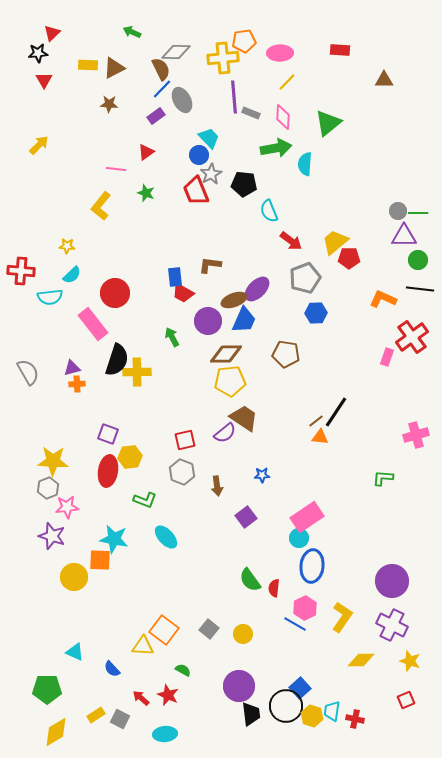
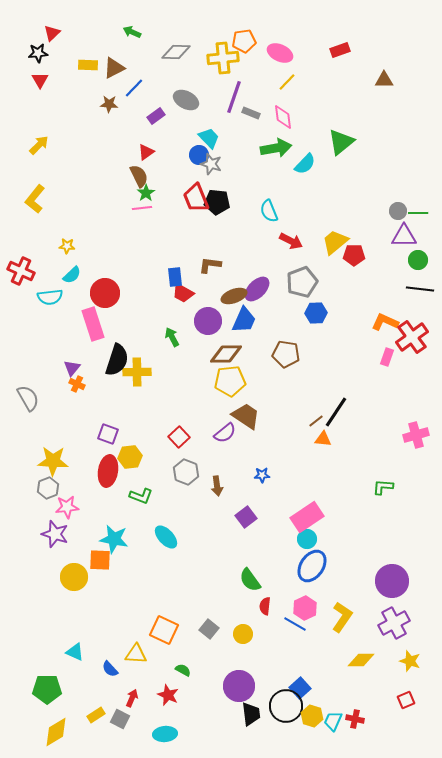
red rectangle at (340, 50): rotated 24 degrees counterclockwise
pink ellipse at (280, 53): rotated 25 degrees clockwise
brown semicircle at (161, 69): moved 22 px left, 107 px down
red triangle at (44, 80): moved 4 px left
blue line at (162, 89): moved 28 px left, 1 px up
purple line at (234, 97): rotated 24 degrees clockwise
gray ellipse at (182, 100): moved 4 px right; rotated 35 degrees counterclockwise
pink diamond at (283, 117): rotated 10 degrees counterclockwise
green triangle at (328, 123): moved 13 px right, 19 px down
cyan semicircle at (305, 164): rotated 140 degrees counterclockwise
pink line at (116, 169): moved 26 px right, 39 px down; rotated 12 degrees counterclockwise
gray star at (211, 174): moved 10 px up; rotated 25 degrees counterclockwise
black pentagon at (244, 184): moved 27 px left, 18 px down
red trapezoid at (196, 191): moved 7 px down
green star at (146, 193): rotated 18 degrees clockwise
yellow L-shape at (101, 206): moved 66 px left, 7 px up
red arrow at (291, 241): rotated 10 degrees counterclockwise
red pentagon at (349, 258): moved 5 px right, 3 px up
red cross at (21, 271): rotated 20 degrees clockwise
gray pentagon at (305, 278): moved 3 px left, 4 px down
red circle at (115, 293): moved 10 px left
orange L-shape at (383, 299): moved 2 px right, 23 px down
brown ellipse at (234, 300): moved 4 px up
pink rectangle at (93, 324): rotated 20 degrees clockwise
purple triangle at (72, 368): rotated 36 degrees counterclockwise
gray semicircle at (28, 372): moved 26 px down
orange cross at (77, 384): rotated 28 degrees clockwise
brown trapezoid at (244, 418): moved 2 px right, 2 px up
orange triangle at (320, 437): moved 3 px right, 2 px down
red square at (185, 440): moved 6 px left, 3 px up; rotated 30 degrees counterclockwise
gray hexagon at (182, 472): moved 4 px right
green L-shape at (383, 478): moved 9 px down
green L-shape at (145, 500): moved 4 px left, 4 px up
purple star at (52, 536): moved 3 px right, 2 px up
cyan circle at (299, 538): moved 8 px right, 1 px down
blue ellipse at (312, 566): rotated 28 degrees clockwise
red semicircle at (274, 588): moved 9 px left, 18 px down
purple cross at (392, 625): moved 2 px right, 2 px up; rotated 36 degrees clockwise
orange square at (164, 630): rotated 12 degrees counterclockwise
yellow triangle at (143, 646): moved 7 px left, 8 px down
blue semicircle at (112, 669): moved 2 px left
red arrow at (141, 698): moved 9 px left; rotated 72 degrees clockwise
cyan trapezoid at (332, 711): moved 1 px right, 10 px down; rotated 15 degrees clockwise
